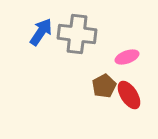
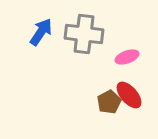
gray cross: moved 7 px right
brown pentagon: moved 5 px right, 16 px down
red ellipse: rotated 8 degrees counterclockwise
